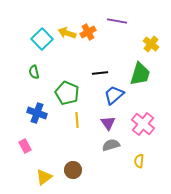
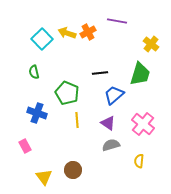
purple triangle: rotated 21 degrees counterclockwise
yellow triangle: rotated 30 degrees counterclockwise
